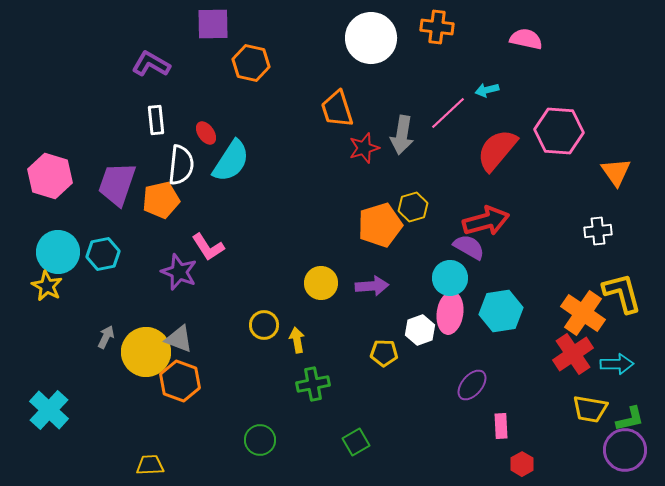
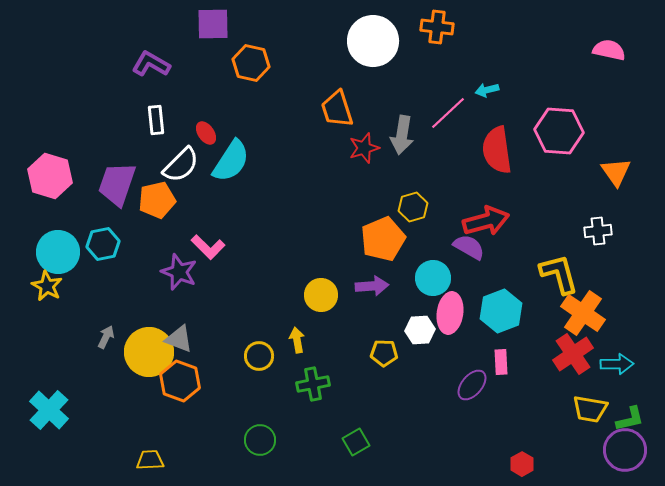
white circle at (371, 38): moved 2 px right, 3 px down
pink semicircle at (526, 39): moved 83 px right, 11 px down
red semicircle at (497, 150): rotated 48 degrees counterclockwise
white semicircle at (181, 165): rotated 39 degrees clockwise
orange pentagon at (161, 200): moved 4 px left
orange pentagon at (380, 225): moved 3 px right, 14 px down; rotated 6 degrees counterclockwise
pink L-shape at (208, 247): rotated 12 degrees counterclockwise
cyan hexagon at (103, 254): moved 10 px up
cyan circle at (450, 278): moved 17 px left
yellow circle at (321, 283): moved 12 px down
yellow L-shape at (622, 293): moved 63 px left, 19 px up
cyan hexagon at (501, 311): rotated 12 degrees counterclockwise
yellow circle at (264, 325): moved 5 px left, 31 px down
white hexagon at (420, 330): rotated 16 degrees clockwise
yellow circle at (146, 352): moved 3 px right
pink rectangle at (501, 426): moved 64 px up
yellow trapezoid at (150, 465): moved 5 px up
